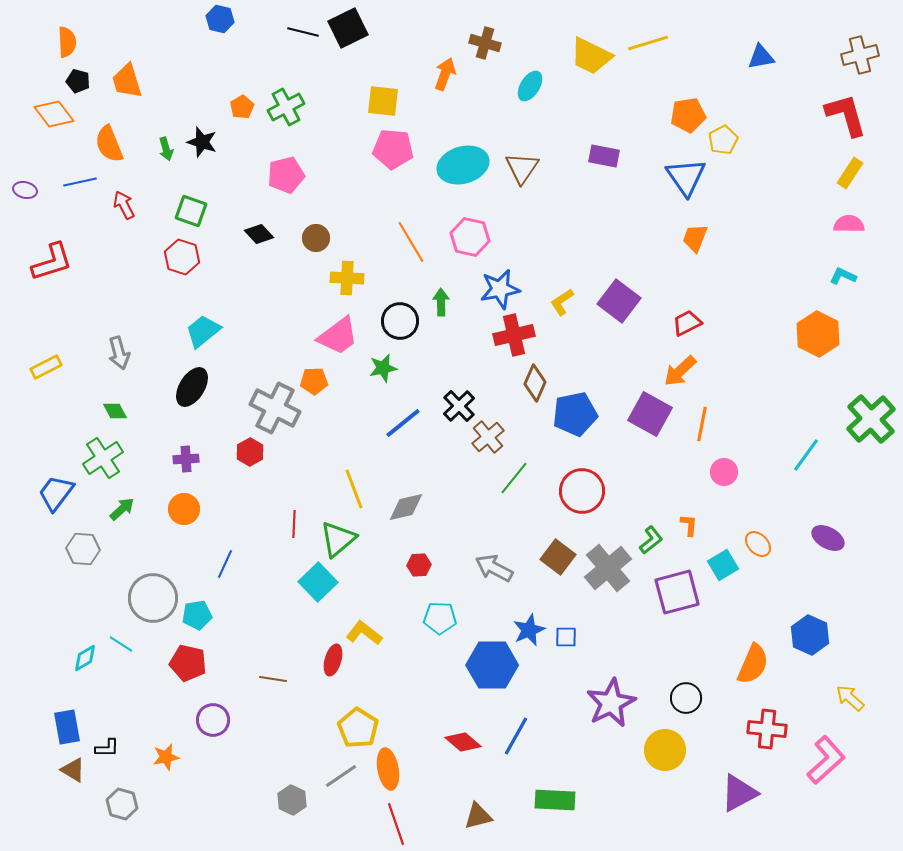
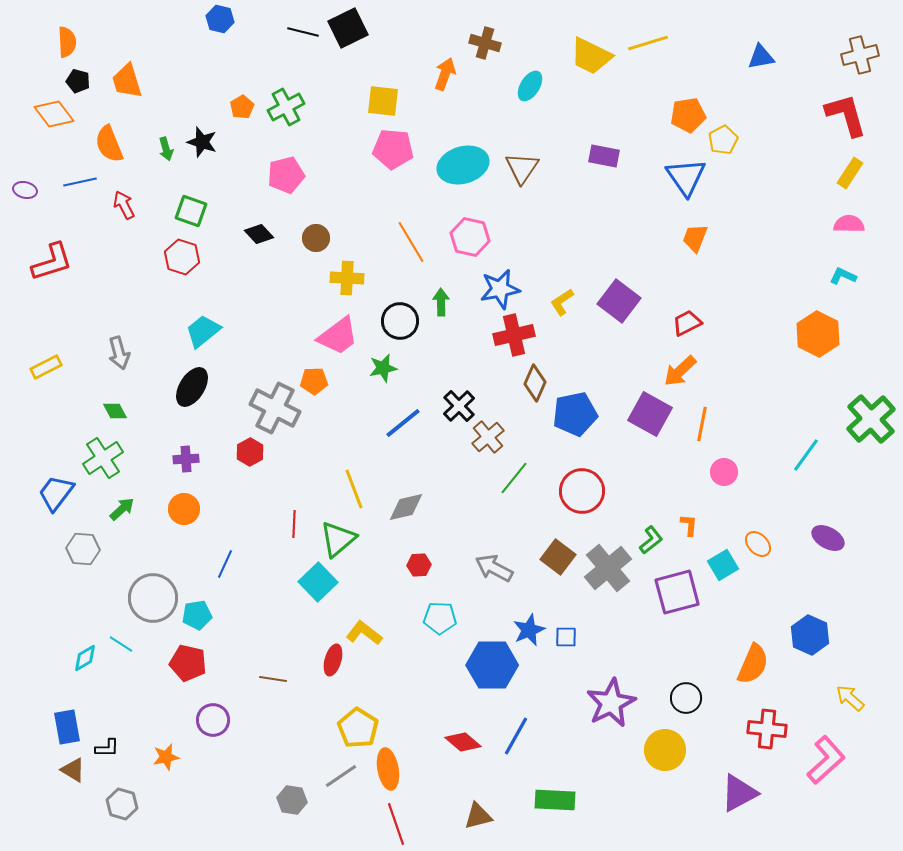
gray hexagon at (292, 800): rotated 16 degrees counterclockwise
